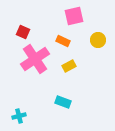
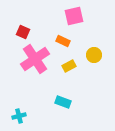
yellow circle: moved 4 px left, 15 px down
